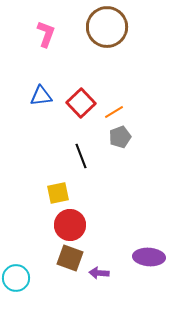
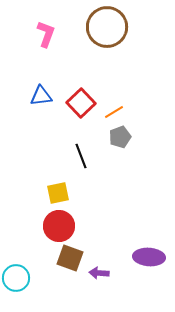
red circle: moved 11 px left, 1 px down
